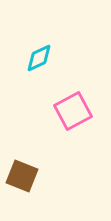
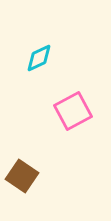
brown square: rotated 12 degrees clockwise
